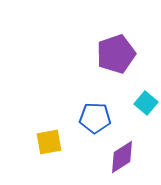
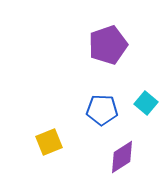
purple pentagon: moved 8 px left, 9 px up
blue pentagon: moved 7 px right, 8 px up
yellow square: rotated 12 degrees counterclockwise
